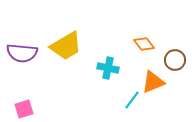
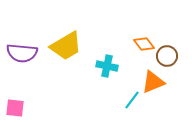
brown circle: moved 8 px left, 4 px up
cyan cross: moved 1 px left, 2 px up
pink square: moved 9 px left, 1 px up; rotated 24 degrees clockwise
